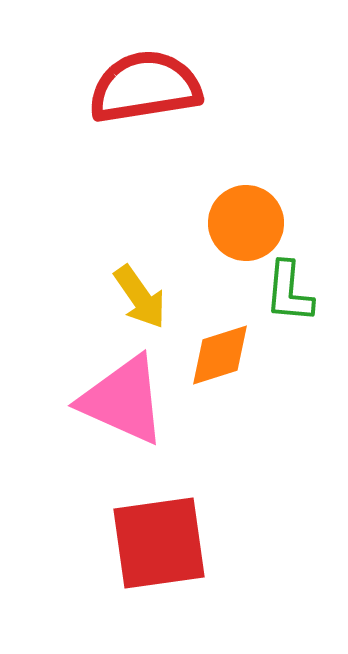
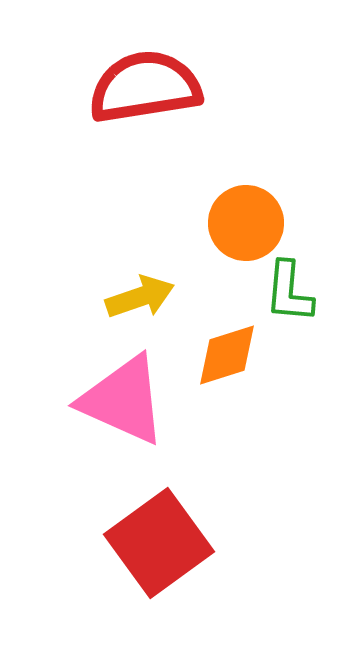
yellow arrow: rotated 74 degrees counterclockwise
orange diamond: moved 7 px right
red square: rotated 28 degrees counterclockwise
